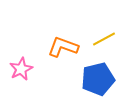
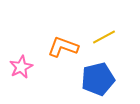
yellow line: moved 2 px up
pink star: moved 2 px up
